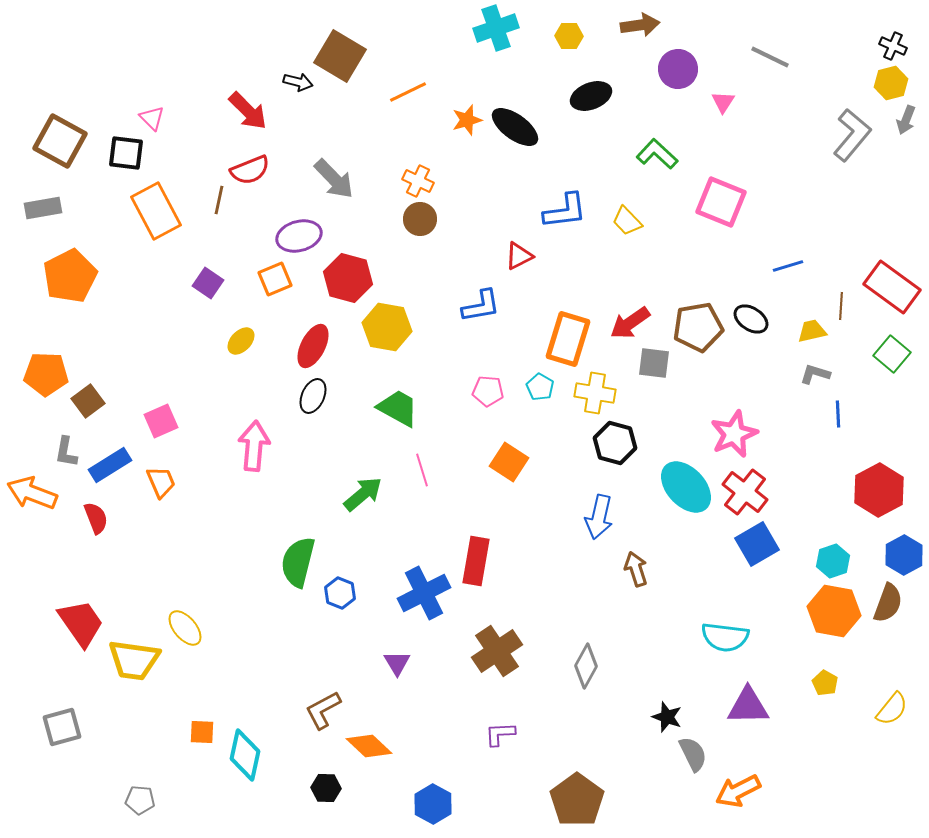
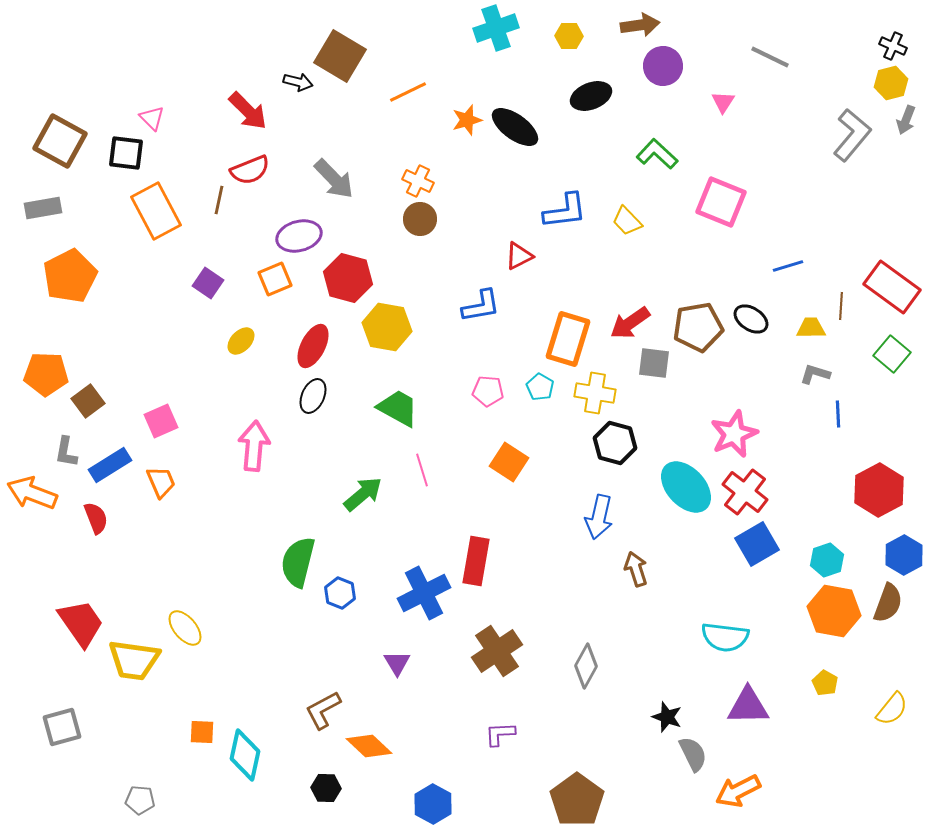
purple circle at (678, 69): moved 15 px left, 3 px up
yellow trapezoid at (812, 331): moved 1 px left, 3 px up; rotated 12 degrees clockwise
cyan hexagon at (833, 561): moved 6 px left, 1 px up
